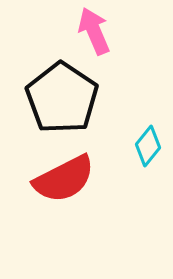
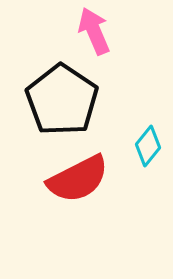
black pentagon: moved 2 px down
red semicircle: moved 14 px right
